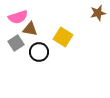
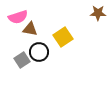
brown star: rotated 14 degrees clockwise
yellow square: rotated 24 degrees clockwise
gray square: moved 6 px right, 17 px down
